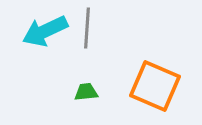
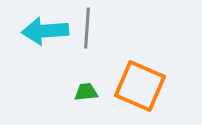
cyan arrow: rotated 21 degrees clockwise
orange square: moved 15 px left
